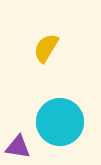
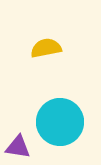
yellow semicircle: rotated 48 degrees clockwise
